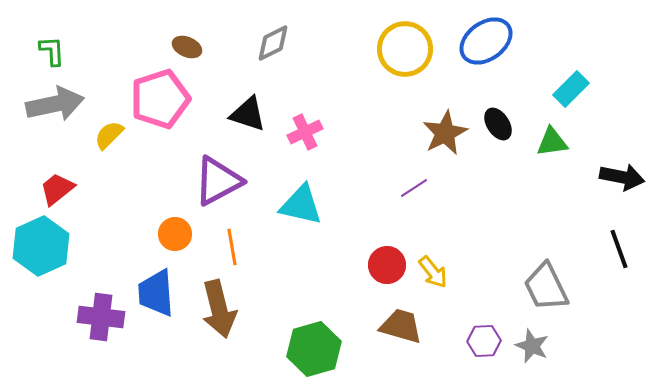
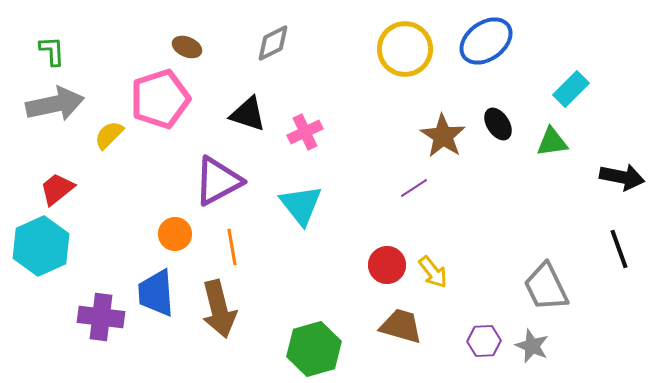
brown star: moved 2 px left, 3 px down; rotated 12 degrees counterclockwise
cyan triangle: rotated 39 degrees clockwise
